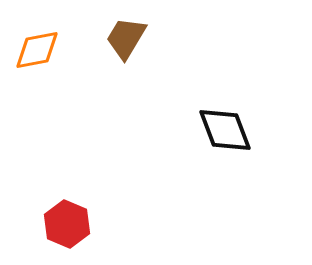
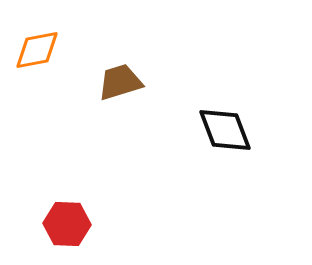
brown trapezoid: moved 6 px left, 44 px down; rotated 42 degrees clockwise
red hexagon: rotated 21 degrees counterclockwise
